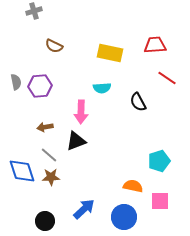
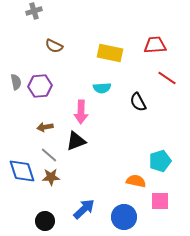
cyan pentagon: moved 1 px right
orange semicircle: moved 3 px right, 5 px up
